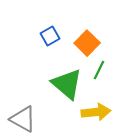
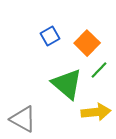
green line: rotated 18 degrees clockwise
